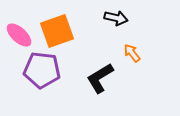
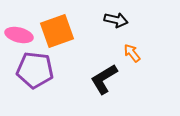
black arrow: moved 2 px down
pink ellipse: rotated 28 degrees counterclockwise
purple pentagon: moved 7 px left
black L-shape: moved 4 px right, 1 px down
